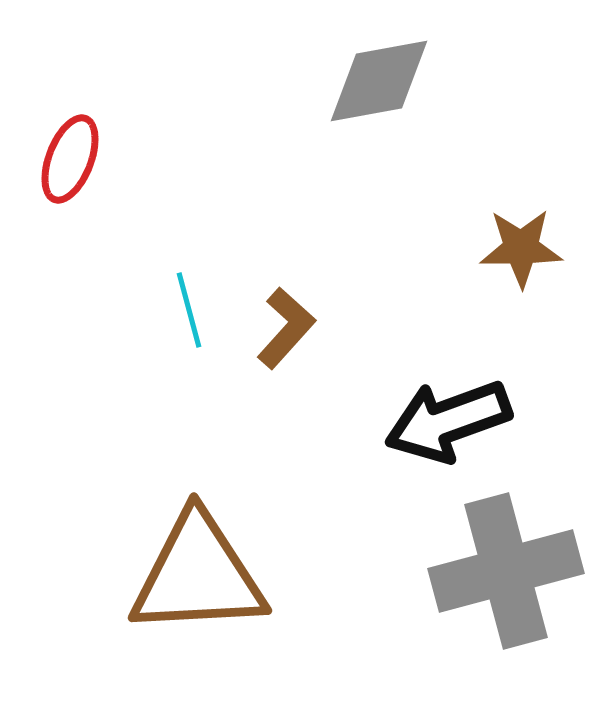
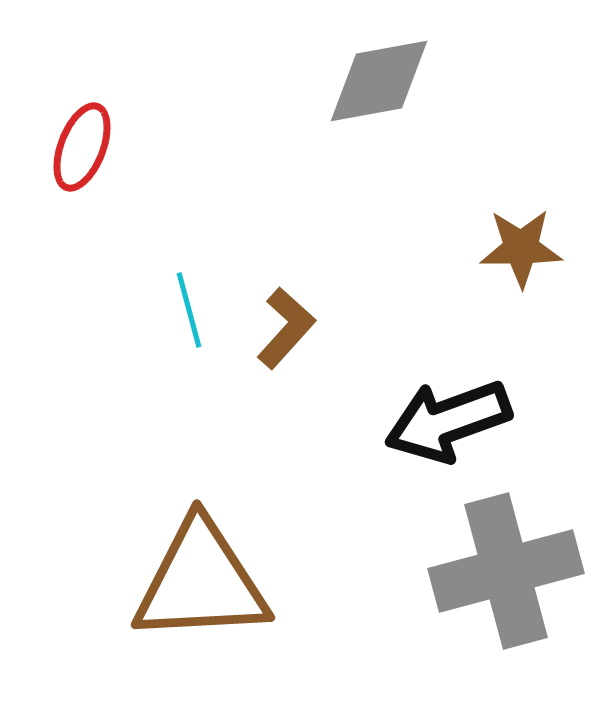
red ellipse: moved 12 px right, 12 px up
brown triangle: moved 3 px right, 7 px down
